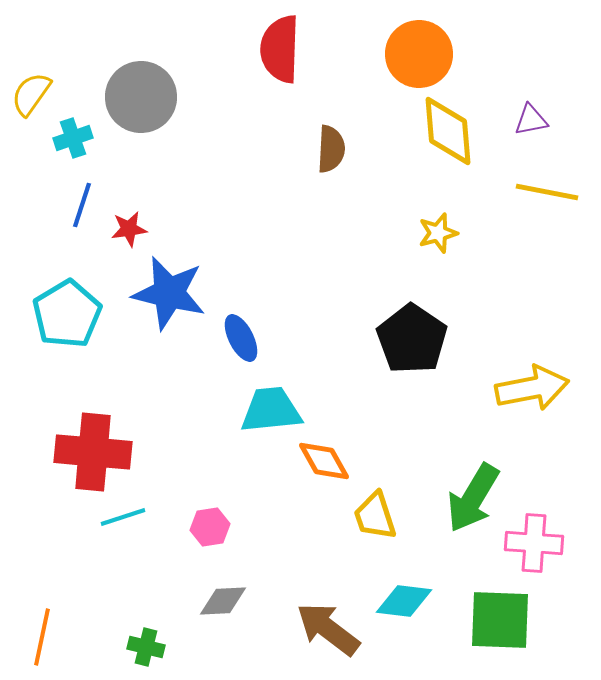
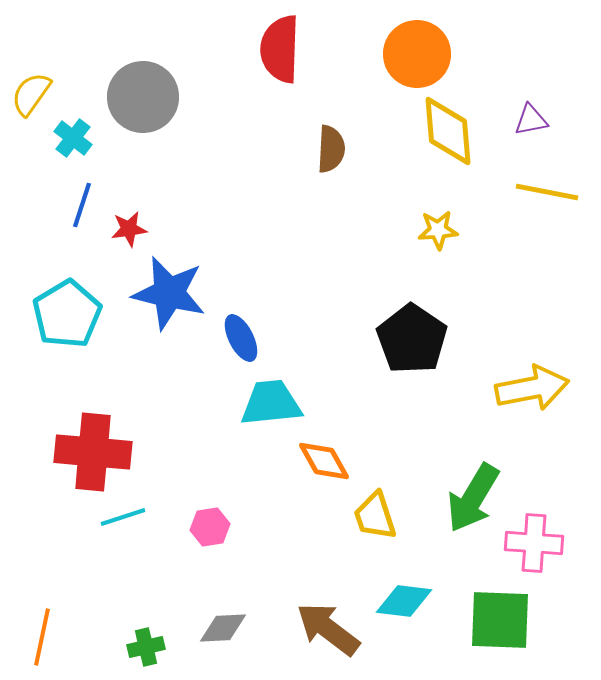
orange circle: moved 2 px left
gray circle: moved 2 px right
cyan cross: rotated 33 degrees counterclockwise
yellow star: moved 3 px up; rotated 12 degrees clockwise
cyan trapezoid: moved 7 px up
gray diamond: moved 27 px down
green cross: rotated 27 degrees counterclockwise
